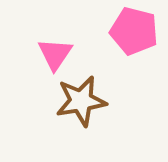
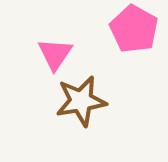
pink pentagon: moved 2 px up; rotated 15 degrees clockwise
